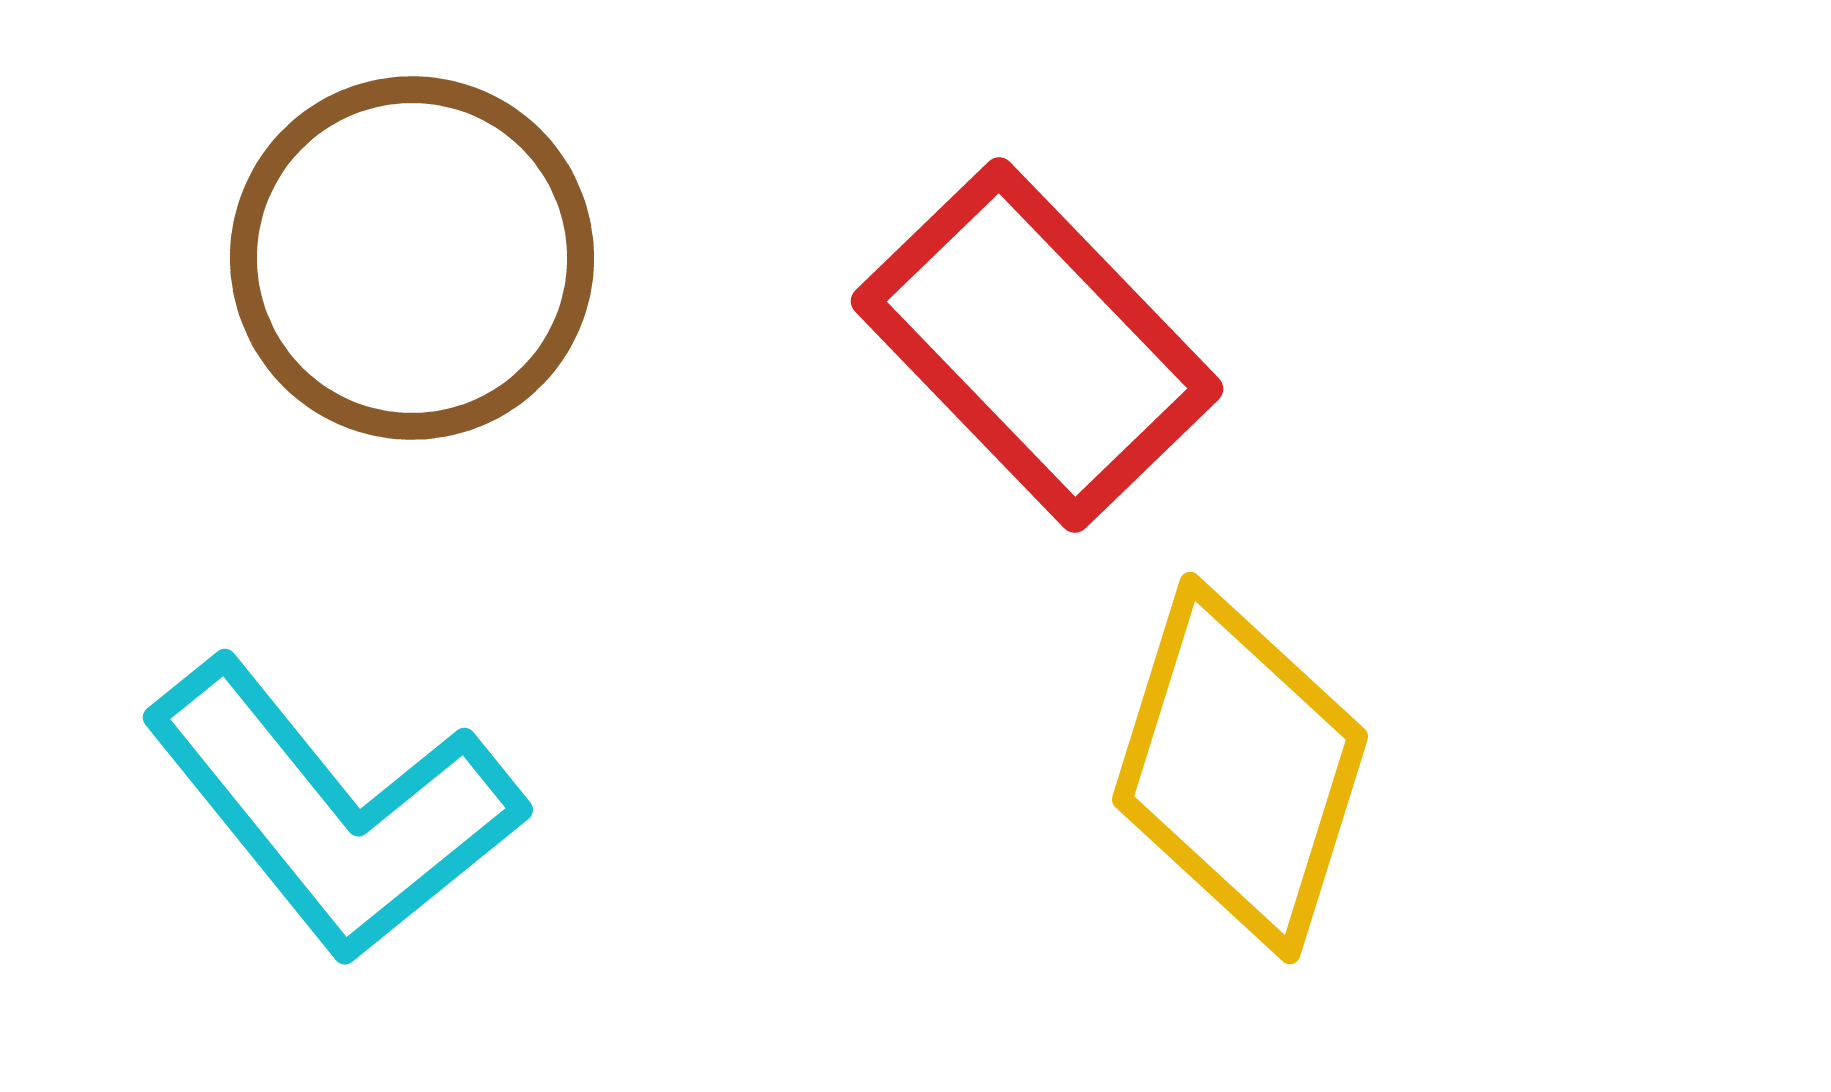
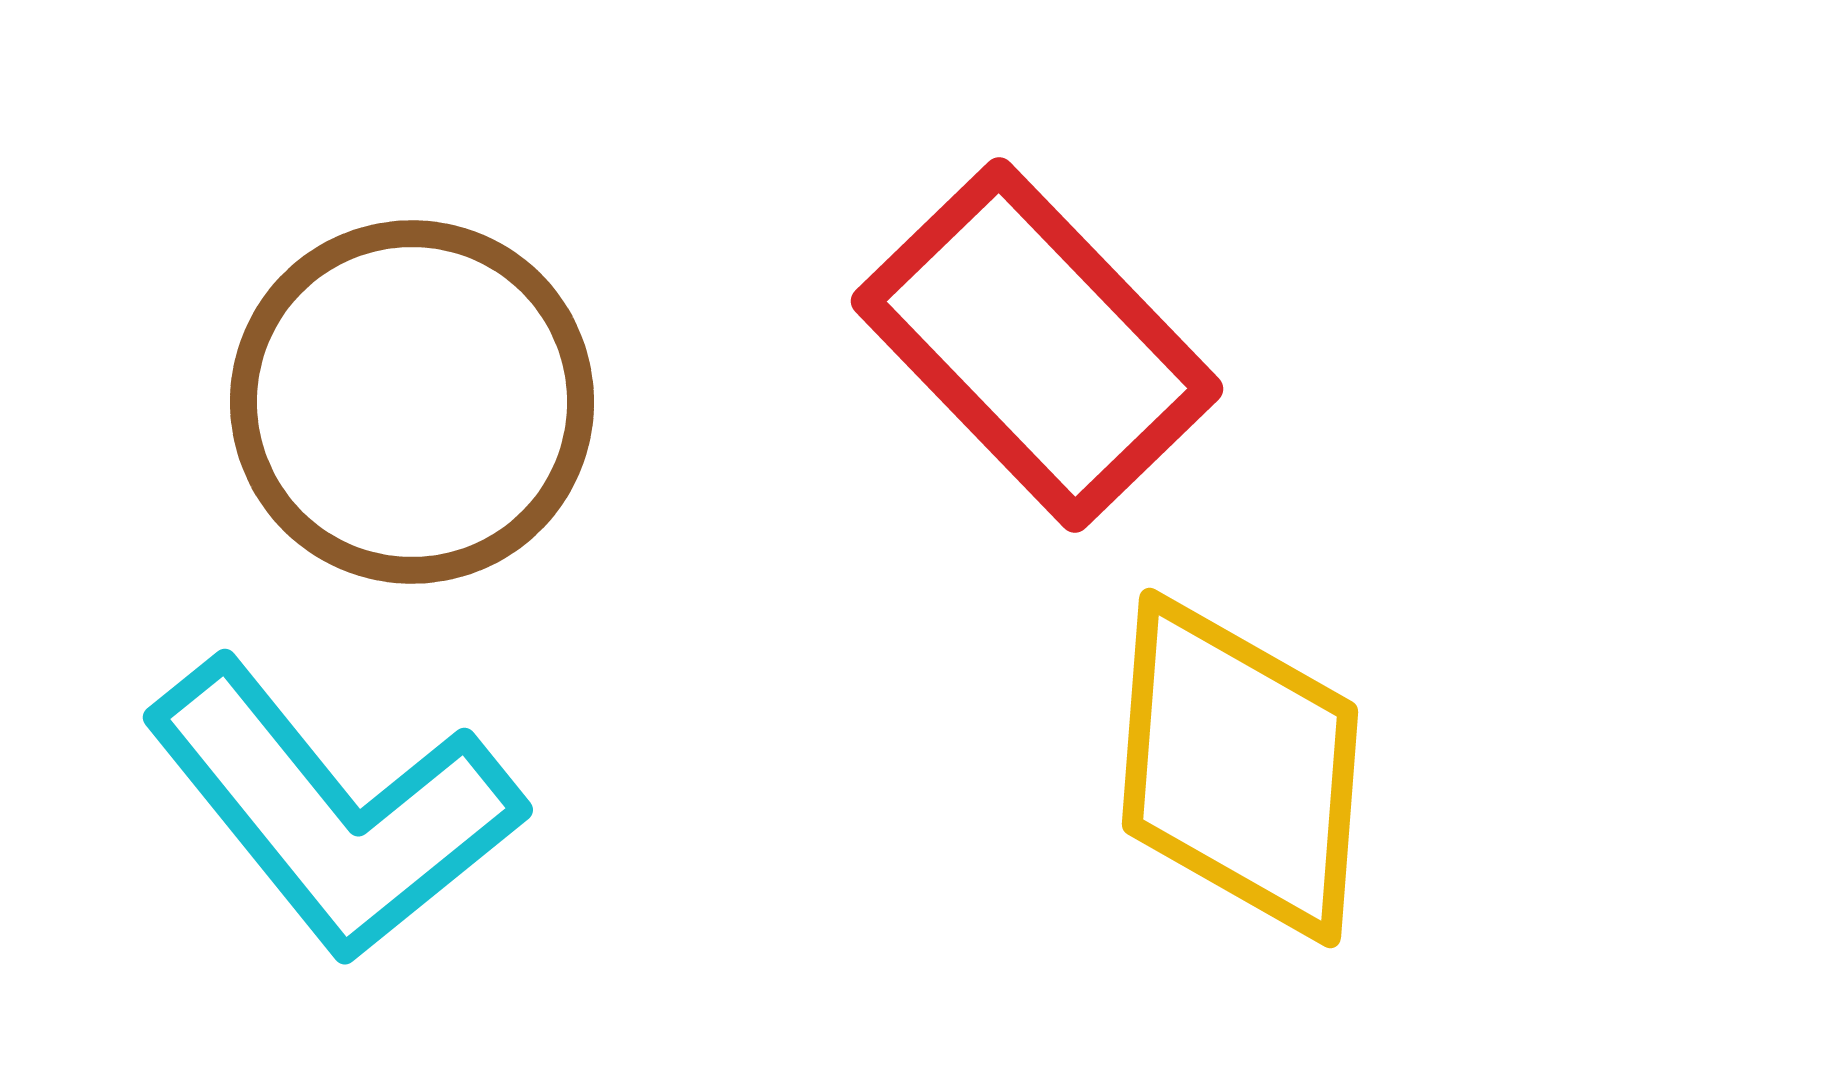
brown circle: moved 144 px down
yellow diamond: rotated 13 degrees counterclockwise
